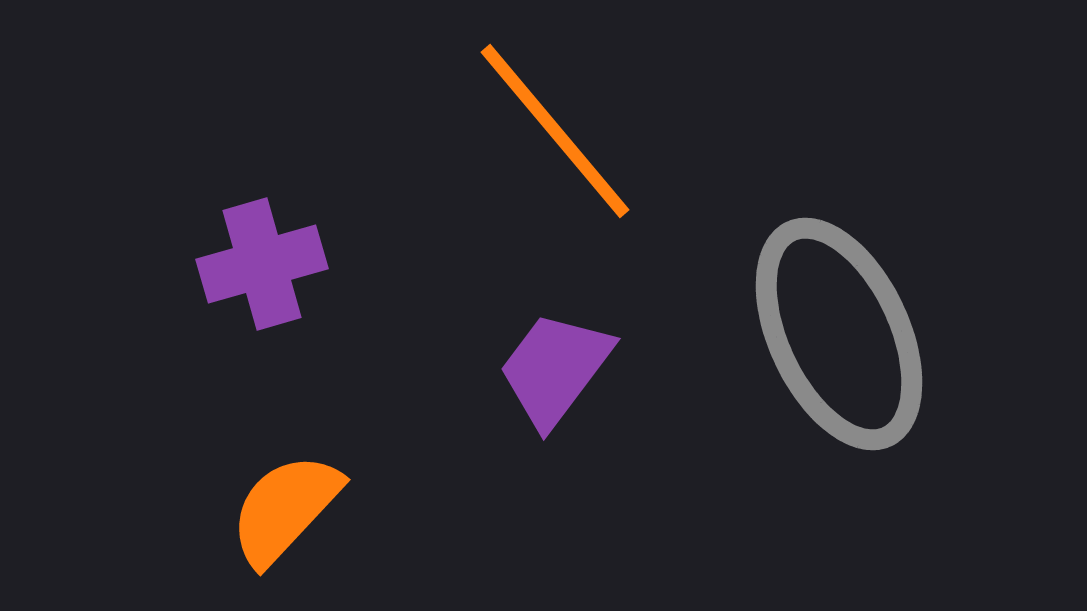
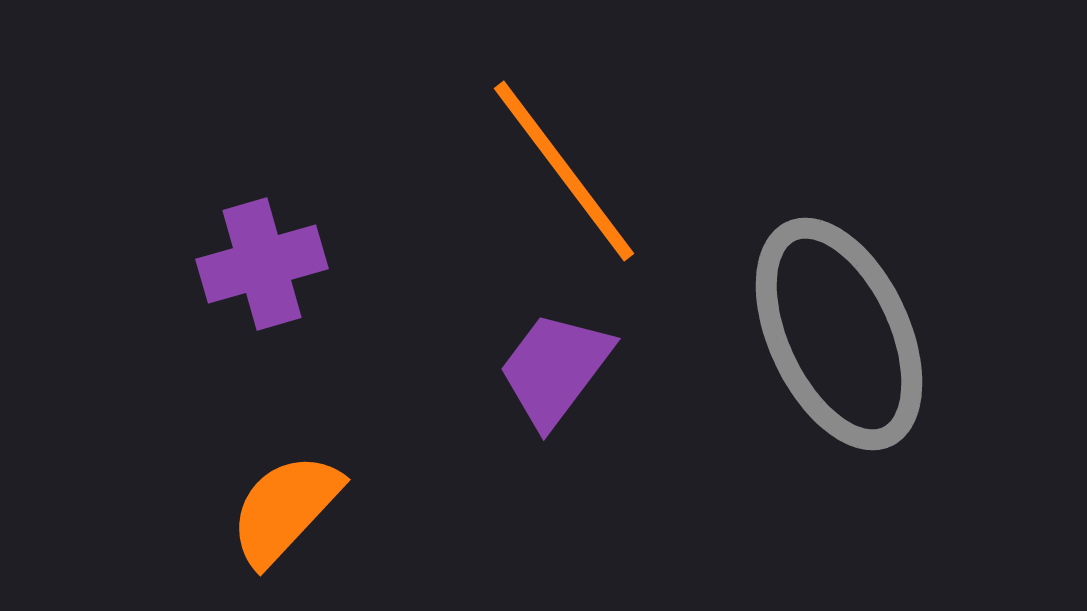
orange line: moved 9 px right, 40 px down; rotated 3 degrees clockwise
